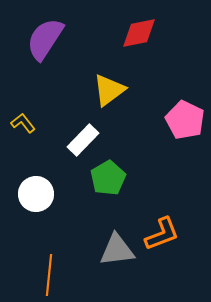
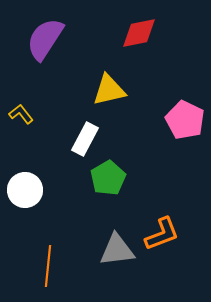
yellow triangle: rotated 24 degrees clockwise
yellow L-shape: moved 2 px left, 9 px up
white rectangle: moved 2 px right, 1 px up; rotated 16 degrees counterclockwise
white circle: moved 11 px left, 4 px up
orange line: moved 1 px left, 9 px up
